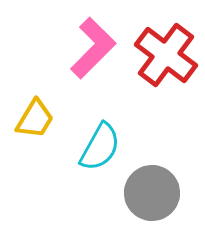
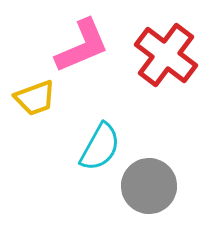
pink L-shape: moved 11 px left, 2 px up; rotated 22 degrees clockwise
yellow trapezoid: moved 21 px up; rotated 39 degrees clockwise
gray circle: moved 3 px left, 7 px up
